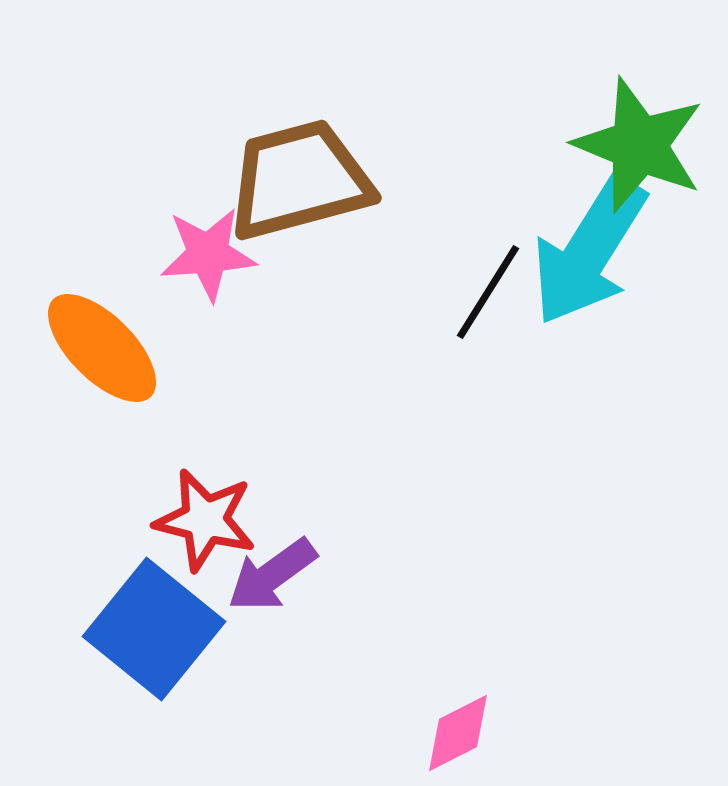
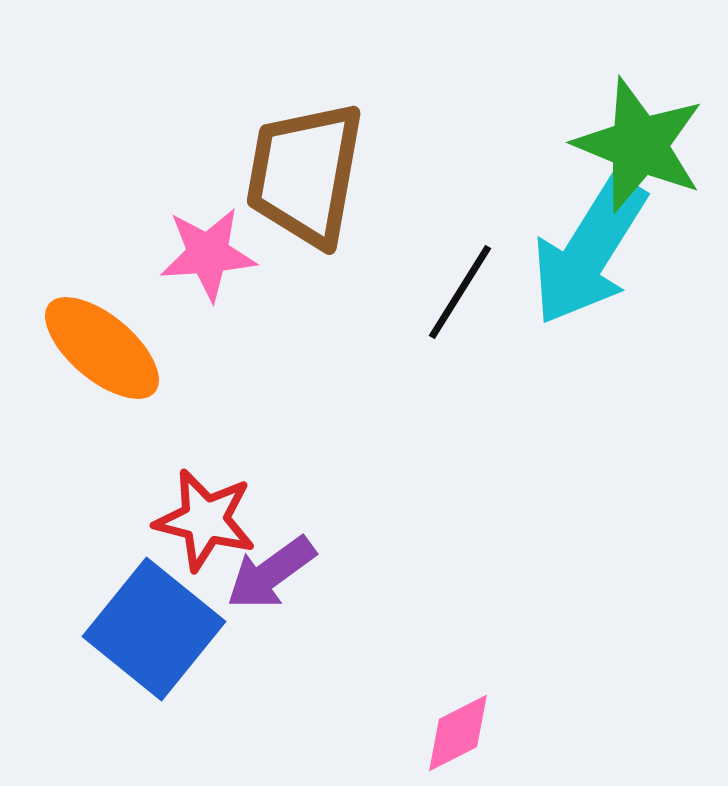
brown trapezoid: moved 6 px right, 6 px up; rotated 65 degrees counterclockwise
black line: moved 28 px left
orange ellipse: rotated 5 degrees counterclockwise
purple arrow: moved 1 px left, 2 px up
